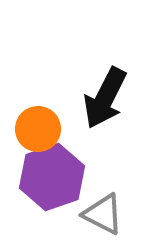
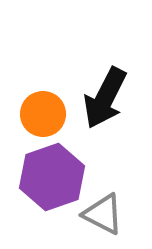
orange circle: moved 5 px right, 15 px up
